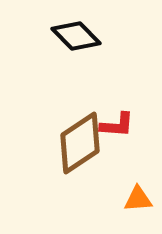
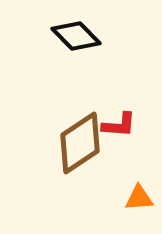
red L-shape: moved 2 px right
orange triangle: moved 1 px right, 1 px up
